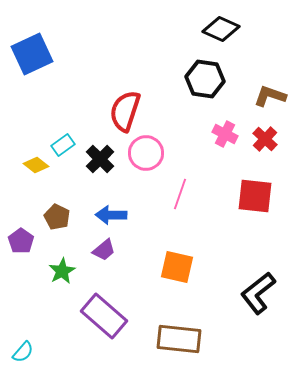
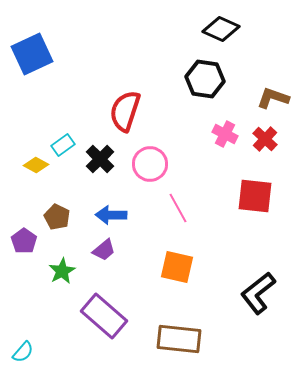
brown L-shape: moved 3 px right, 2 px down
pink circle: moved 4 px right, 11 px down
yellow diamond: rotated 10 degrees counterclockwise
pink line: moved 2 px left, 14 px down; rotated 48 degrees counterclockwise
purple pentagon: moved 3 px right
